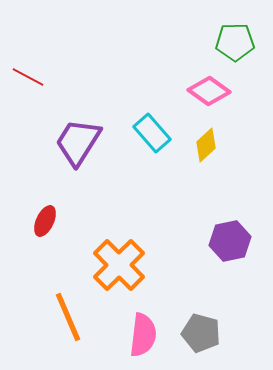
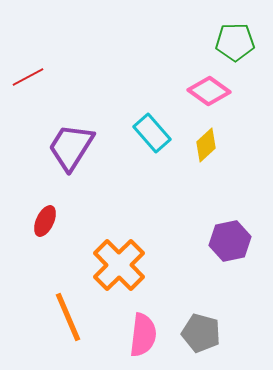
red line: rotated 56 degrees counterclockwise
purple trapezoid: moved 7 px left, 5 px down
